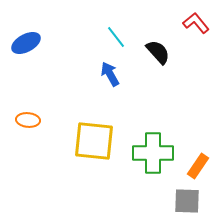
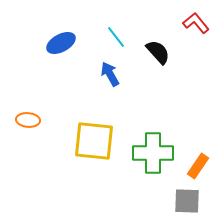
blue ellipse: moved 35 px right
